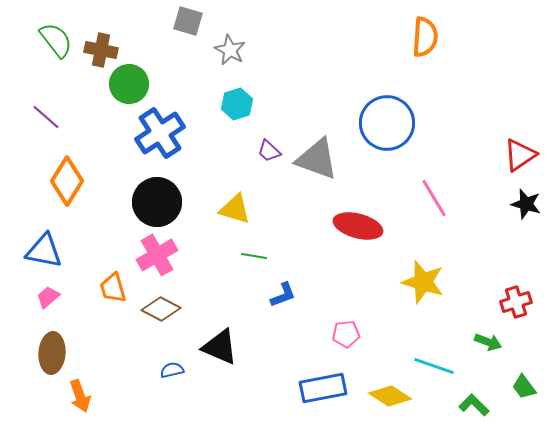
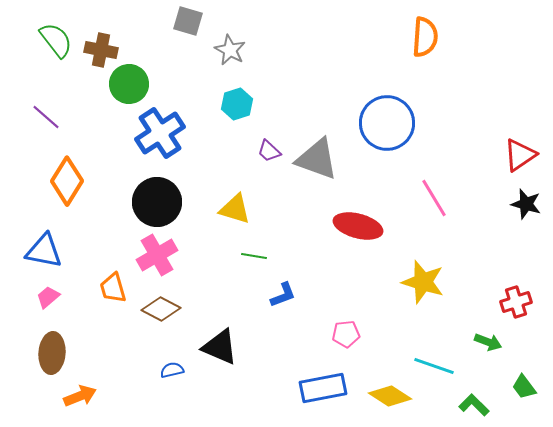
orange arrow: rotated 92 degrees counterclockwise
